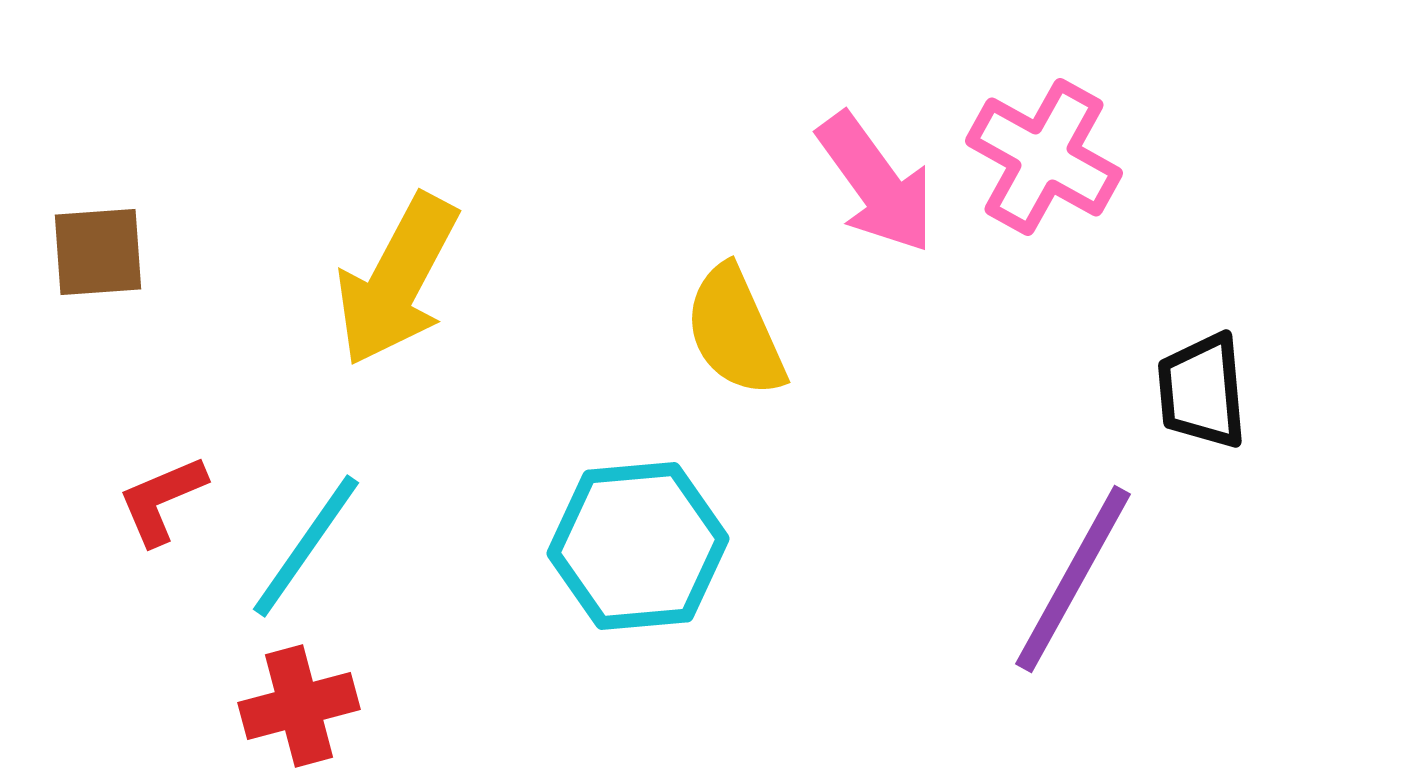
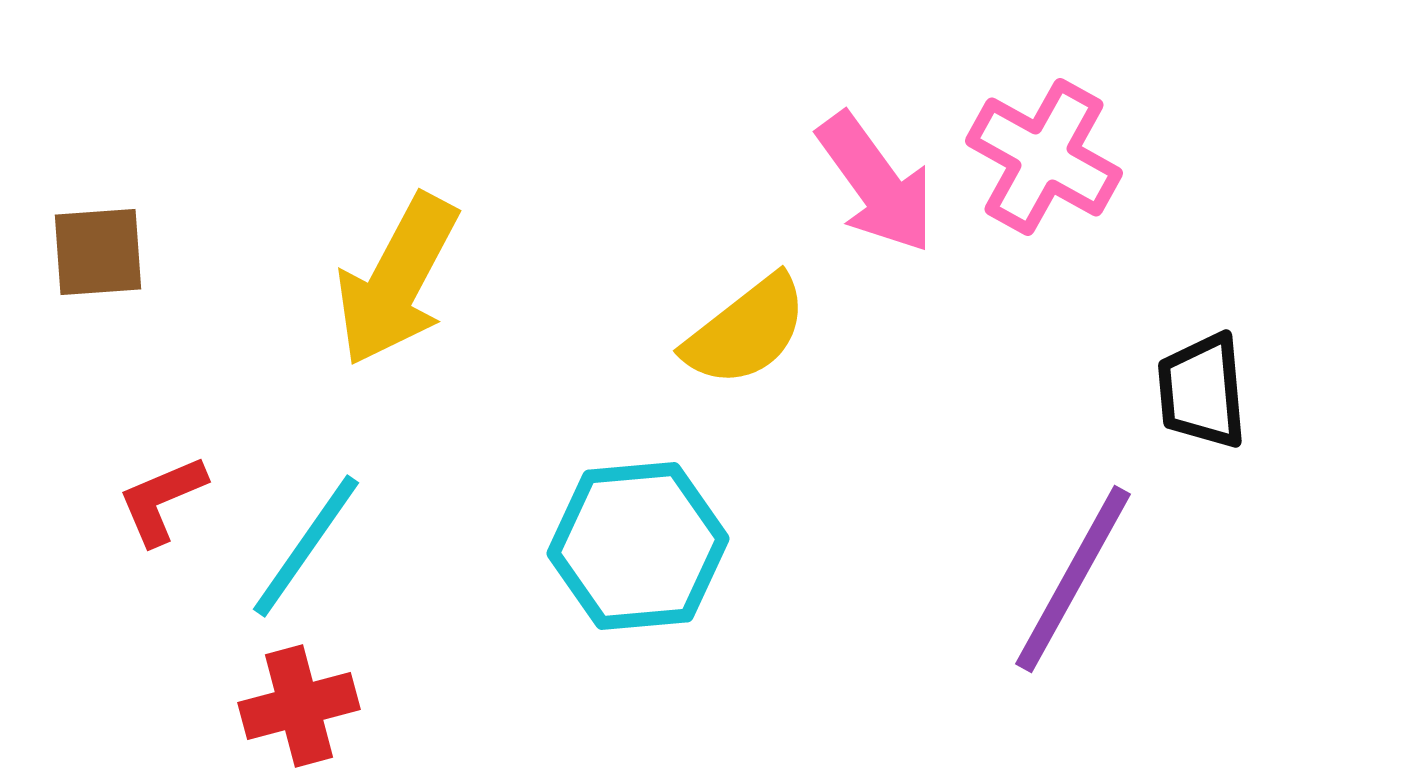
yellow semicircle: moved 11 px right; rotated 104 degrees counterclockwise
